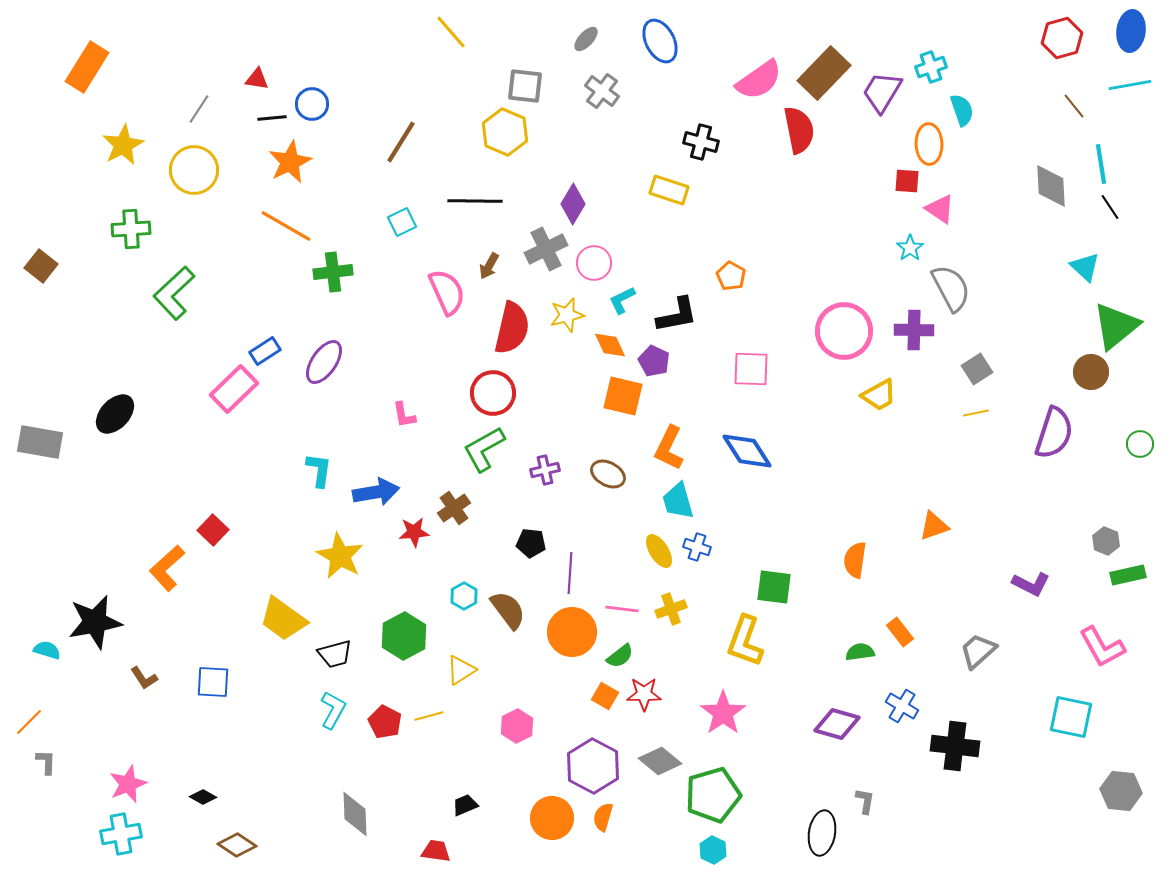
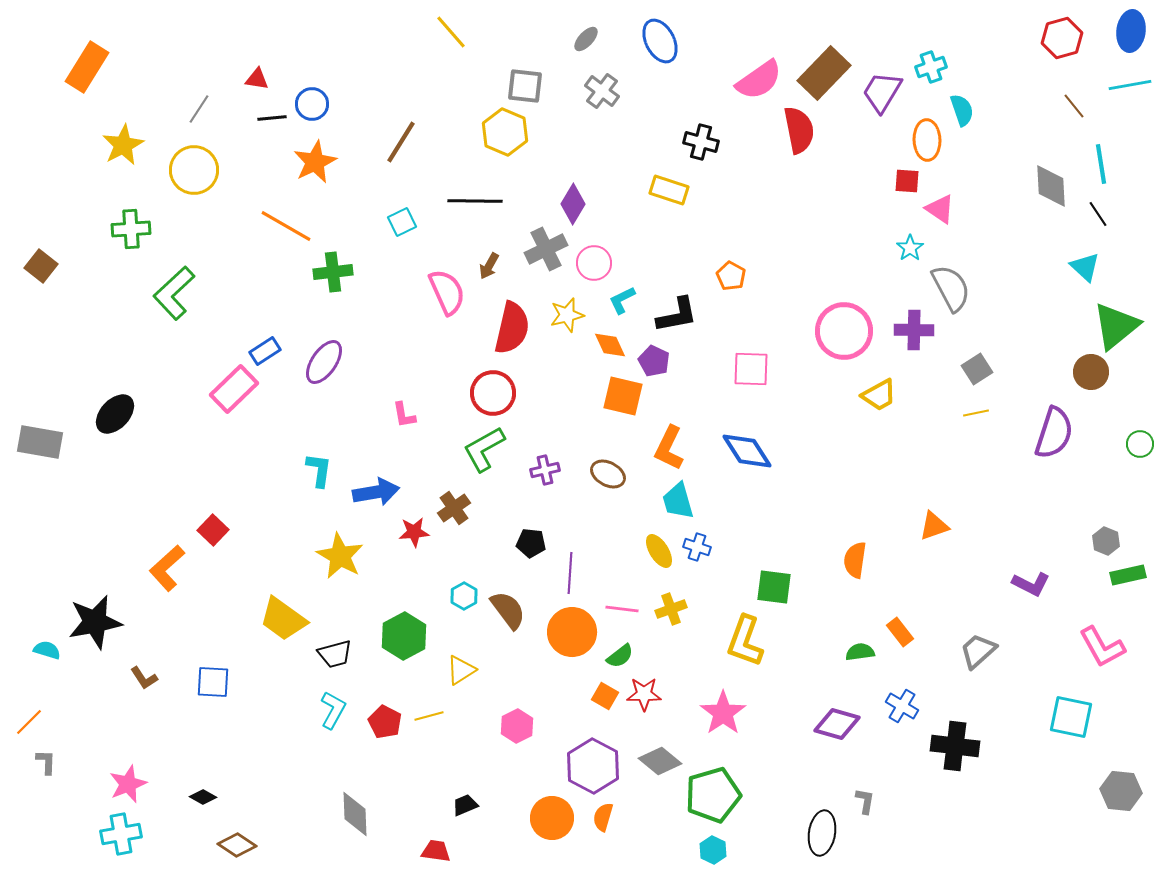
orange ellipse at (929, 144): moved 2 px left, 4 px up
orange star at (290, 162): moved 25 px right
black line at (1110, 207): moved 12 px left, 7 px down
